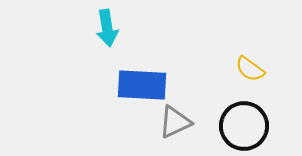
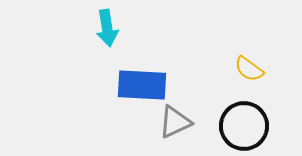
yellow semicircle: moved 1 px left
